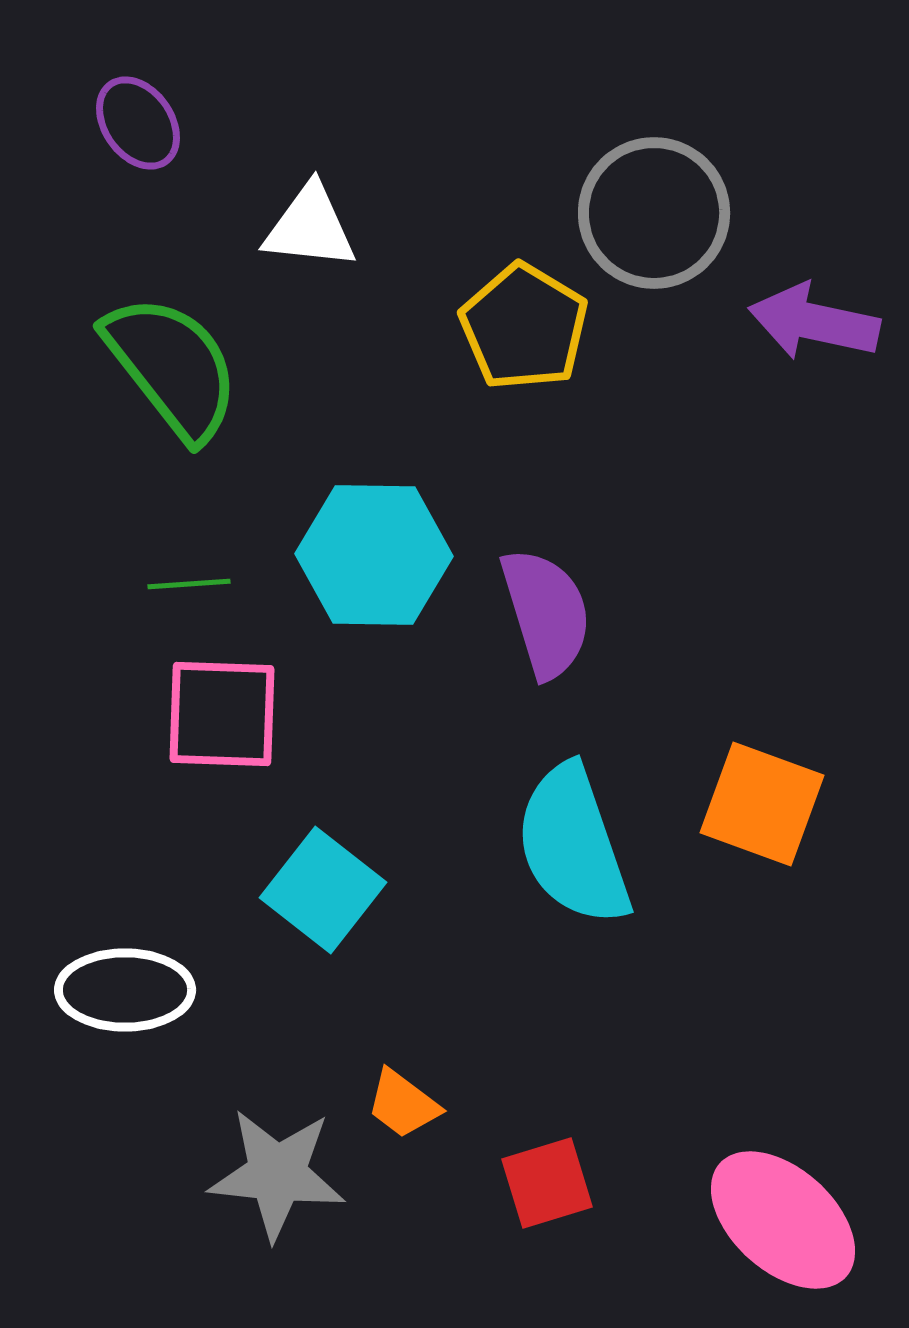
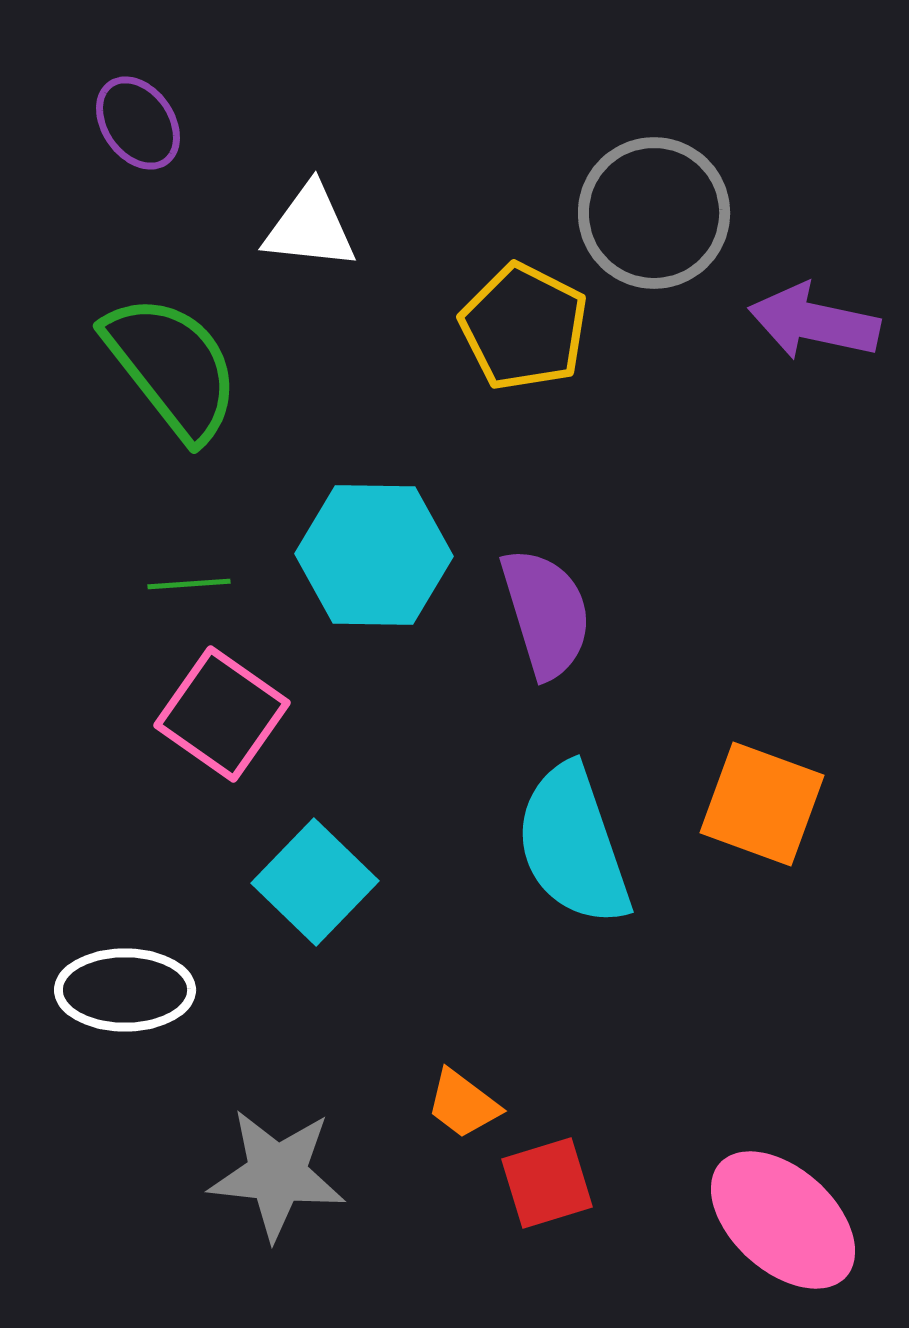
yellow pentagon: rotated 4 degrees counterclockwise
pink square: rotated 33 degrees clockwise
cyan square: moved 8 px left, 8 px up; rotated 6 degrees clockwise
orange trapezoid: moved 60 px right
